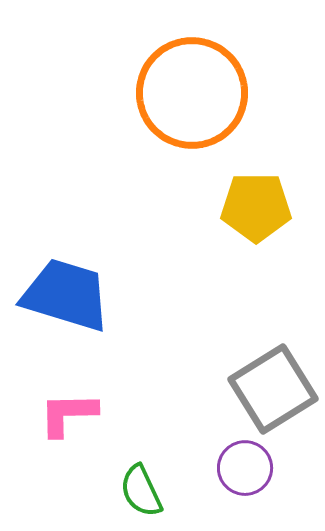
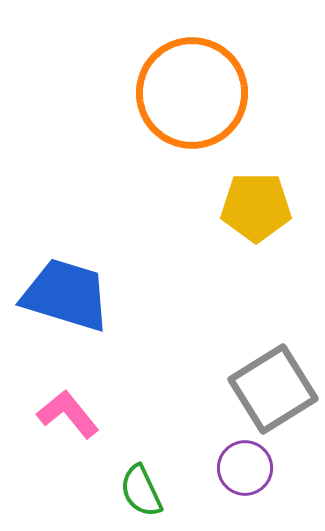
pink L-shape: rotated 52 degrees clockwise
